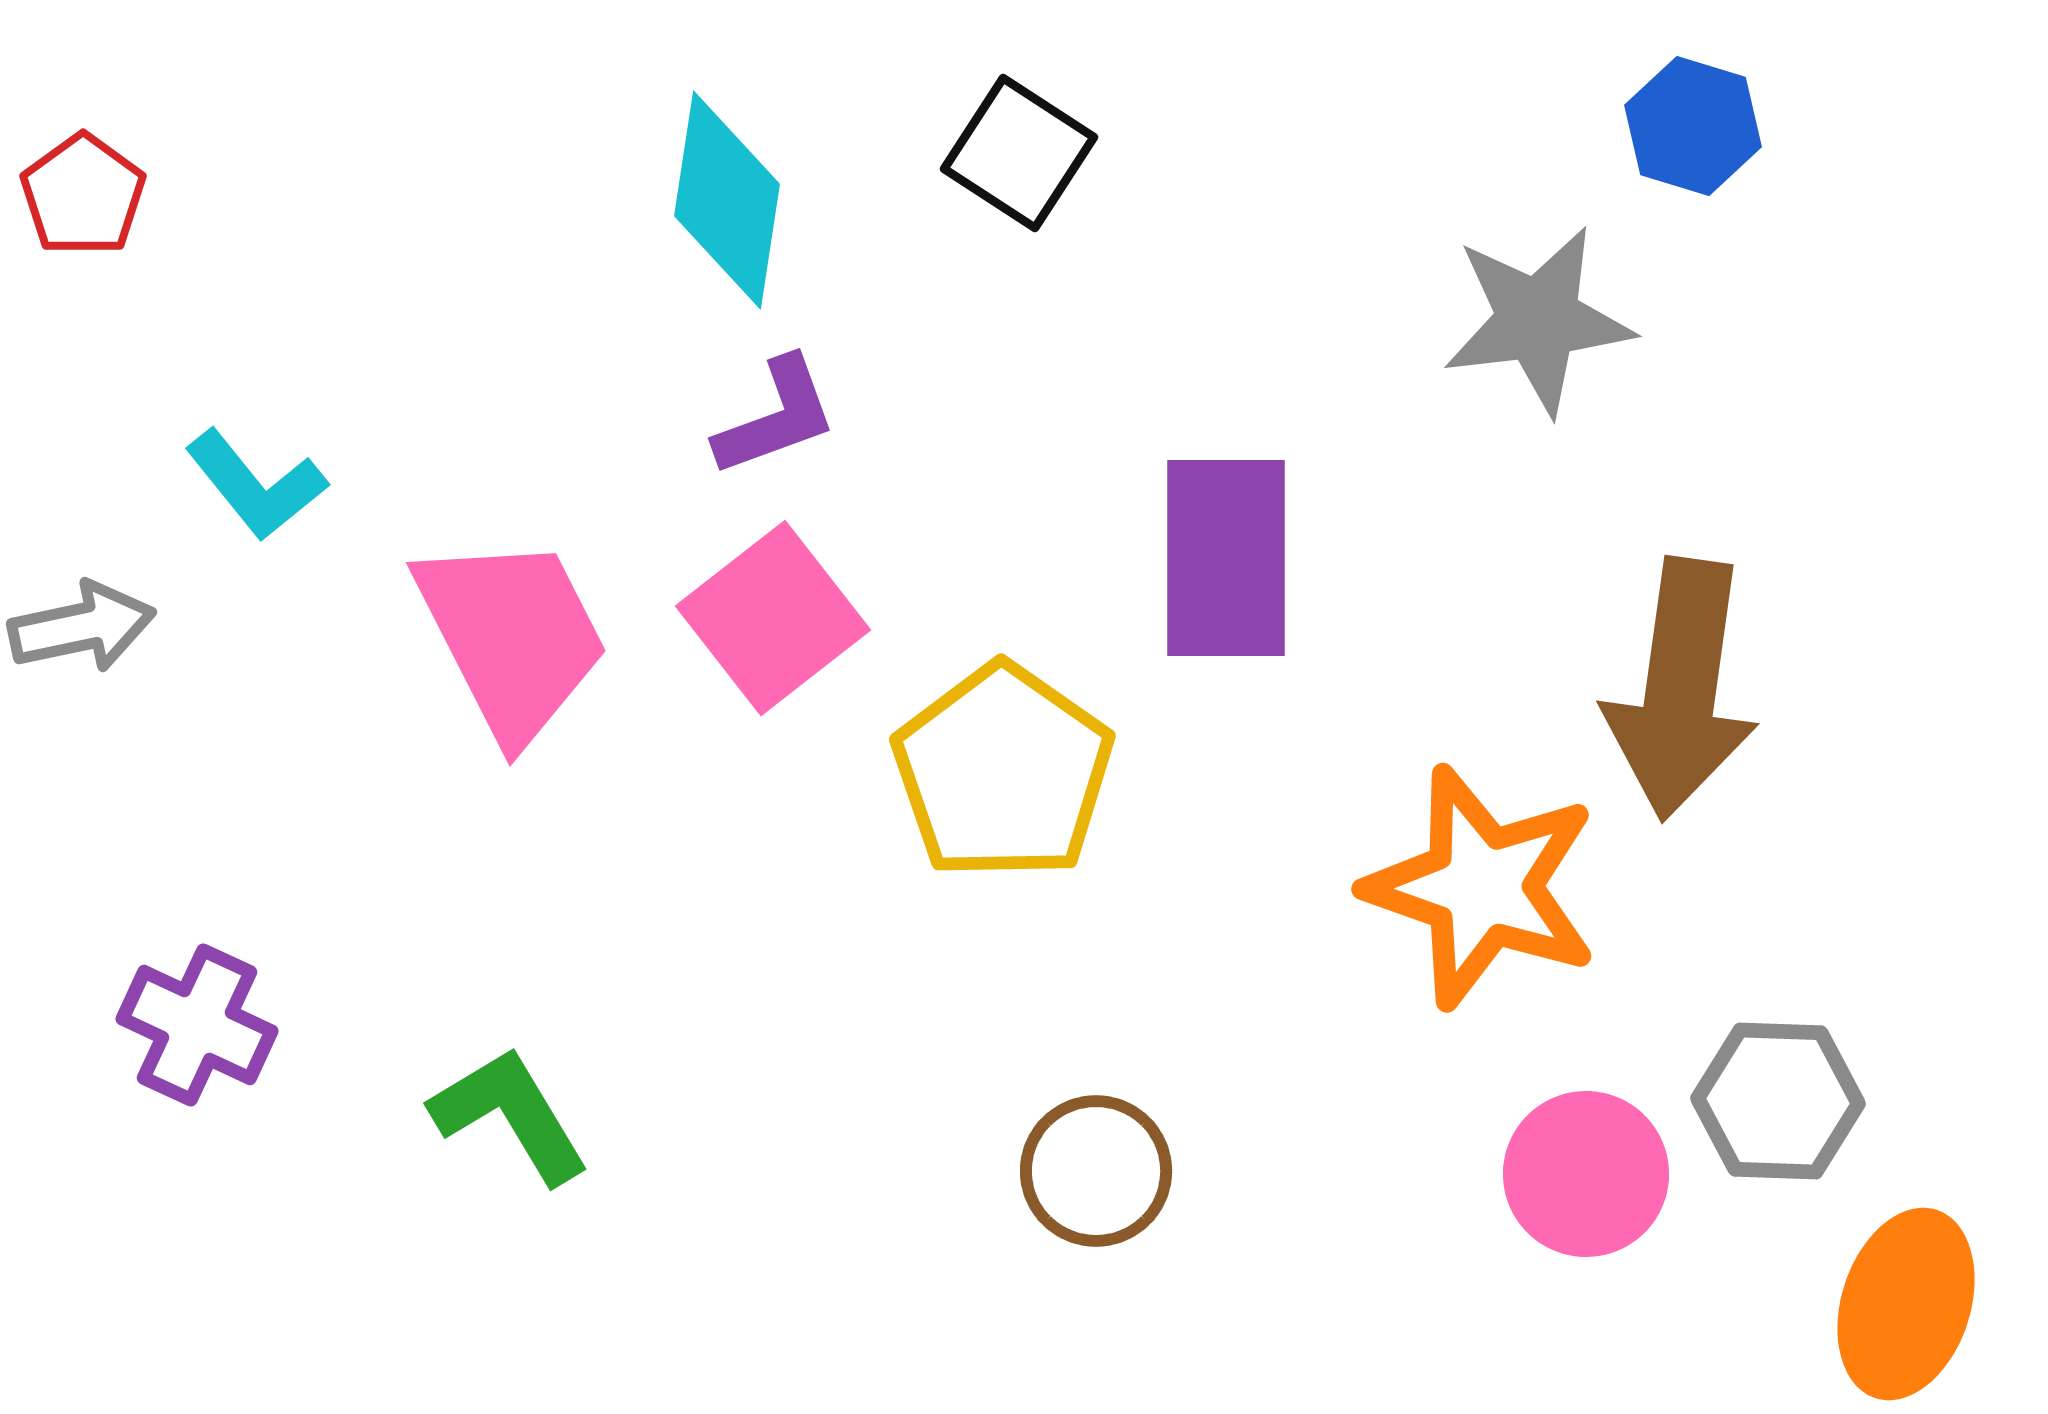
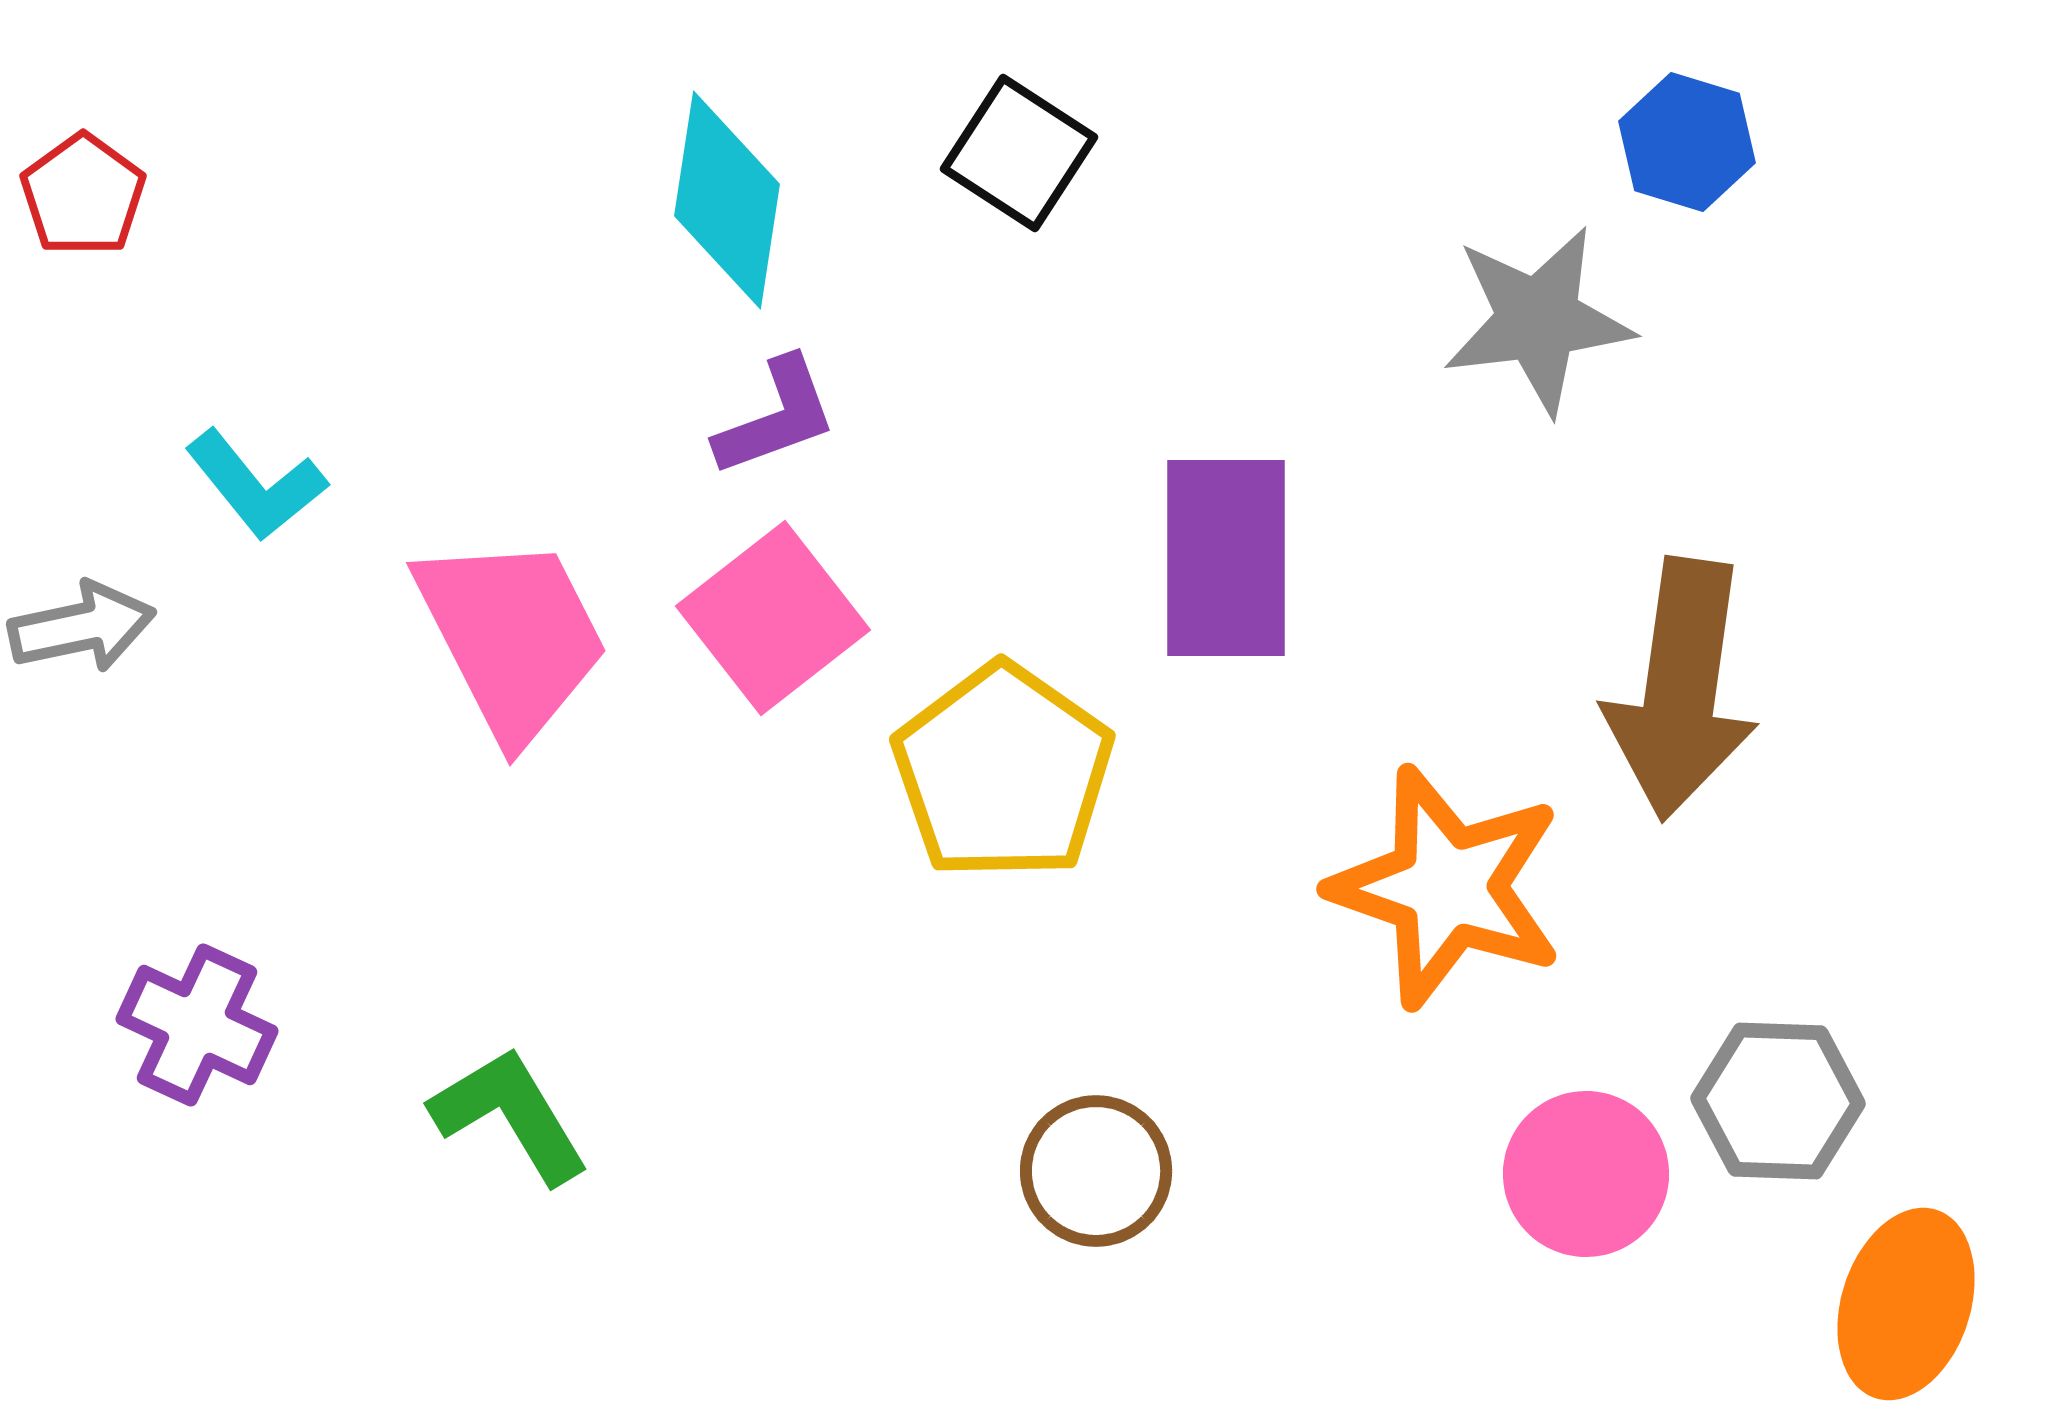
blue hexagon: moved 6 px left, 16 px down
orange star: moved 35 px left
